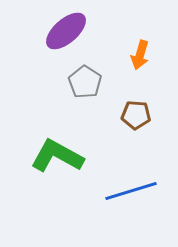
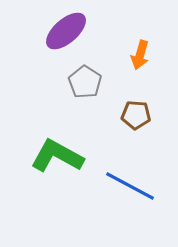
blue line: moved 1 px left, 5 px up; rotated 45 degrees clockwise
